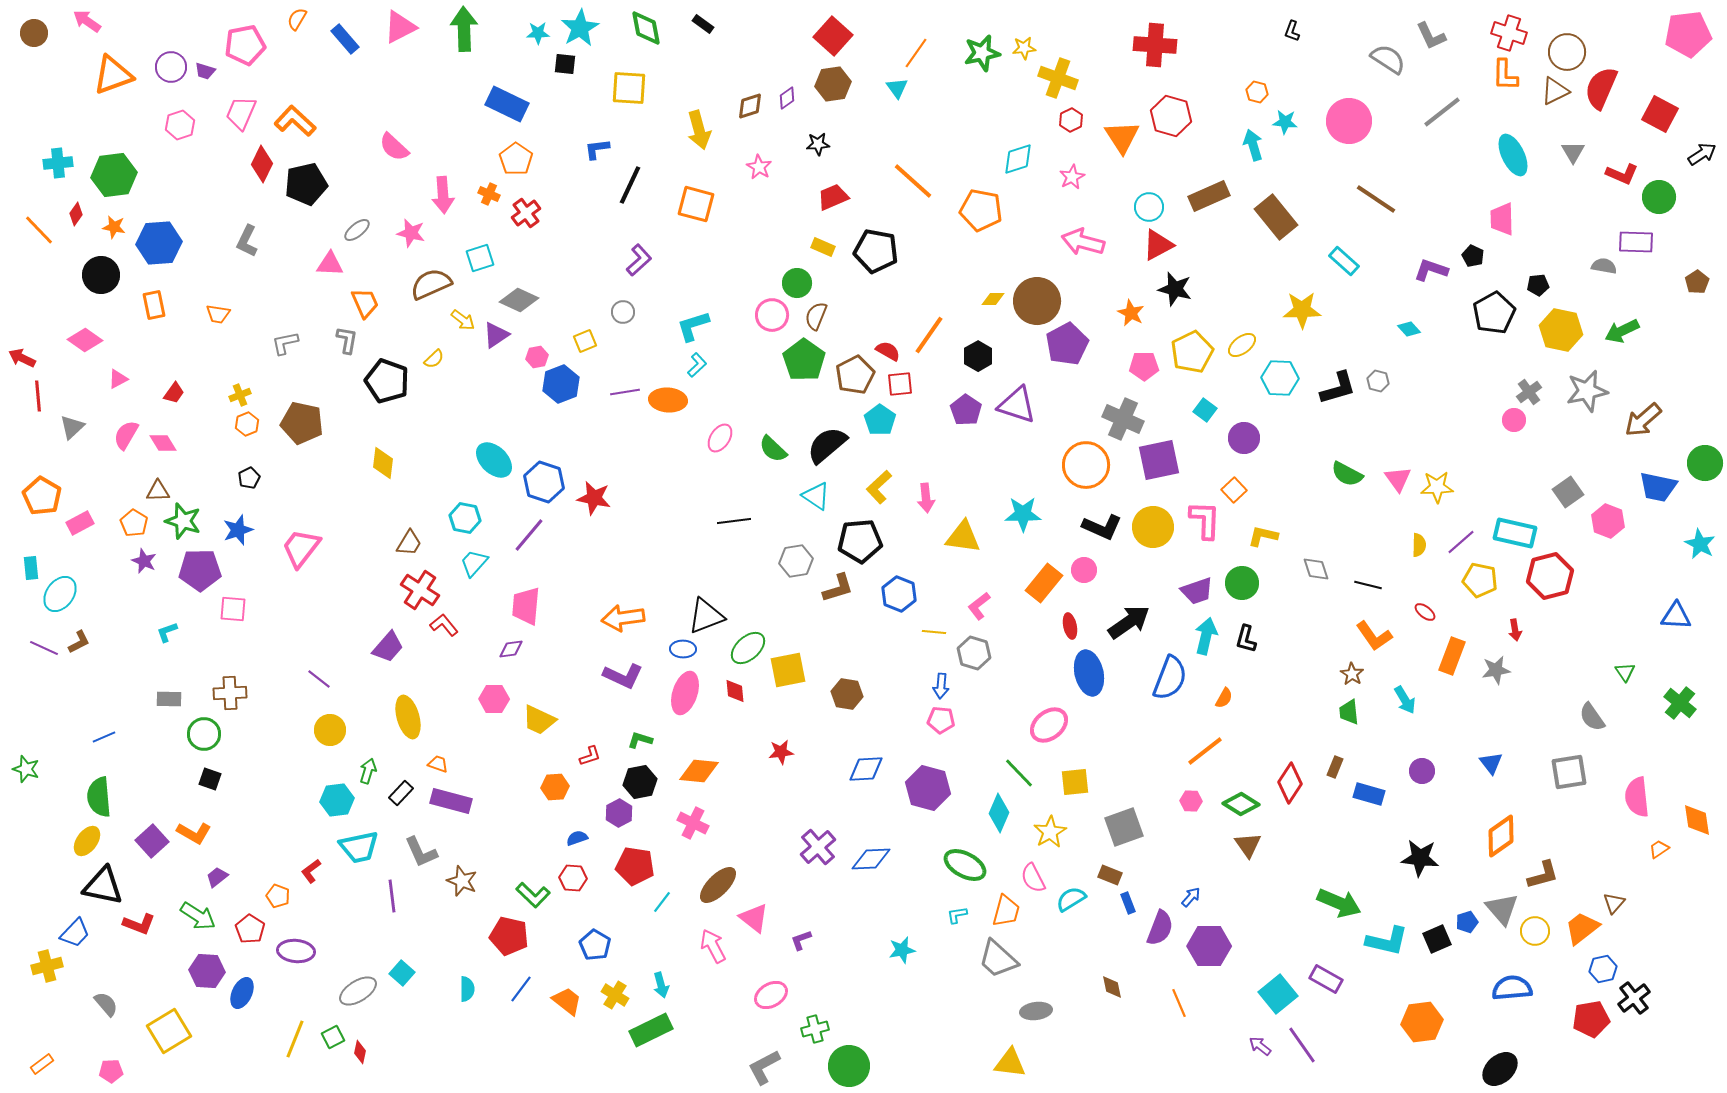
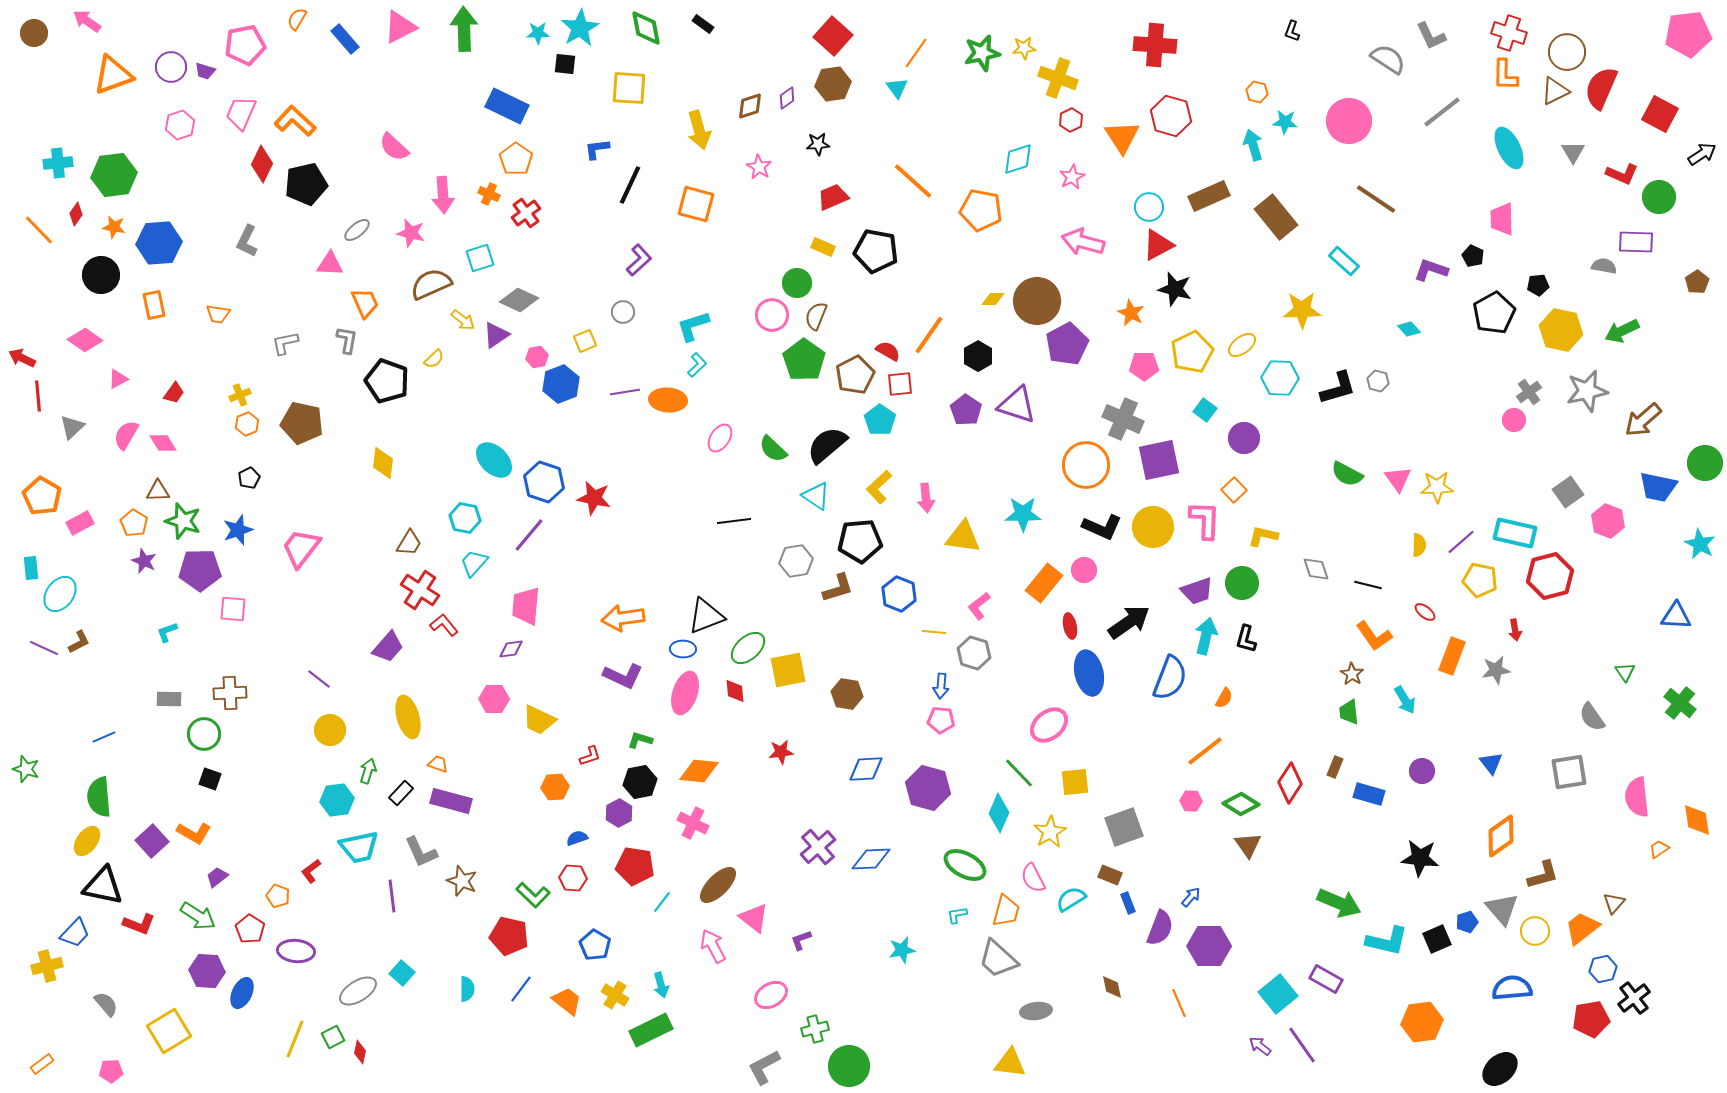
blue rectangle at (507, 104): moved 2 px down
cyan ellipse at (1513, 155): moved 4 px left, 7 px up
